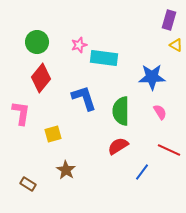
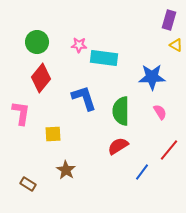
pink star: rotated 21 degrees clockwise
yellow square: rotated 12 degrees clockwise
red line: rotated 75 degrees counterclockwise
